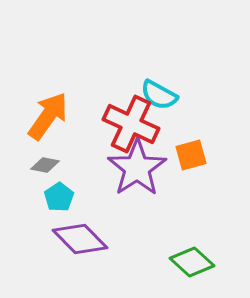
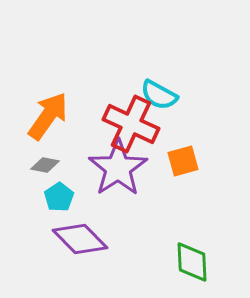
orange square: moved 8 px left, 6 px down
purple star: moved 19 px left
green diamond: rotated 45 degrees clockwise
